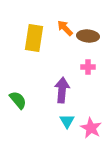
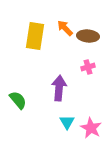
yellow rectangle: moved 1 px right, 2 px up
pink cross: rotated 16 degrees counterclockwise
purple arrow: moved 3 px left, 2 px up
cyan triangle: moved 1 px down
